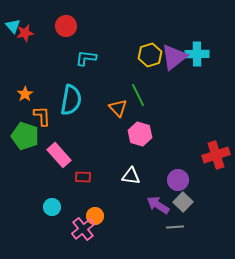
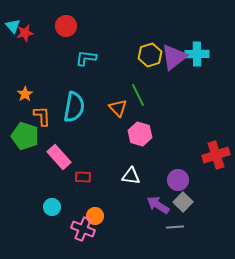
cyan semicircle: moved 3 px right, 7 px down
pink rectangle: moved 2 px down
pink cross: rotated 30 degrees counterclockwise
